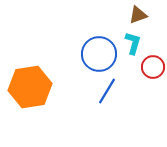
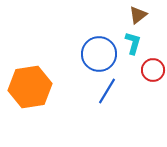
brown triangle: rotated 18 degrees counterclockwise
red circle: moved 3 px down
